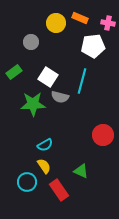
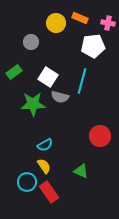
red circle: moved 3 px left, 1 px down
red rectangle: moved 10 px left, 2 px down
